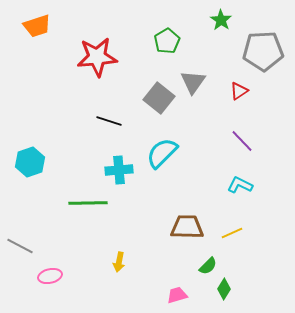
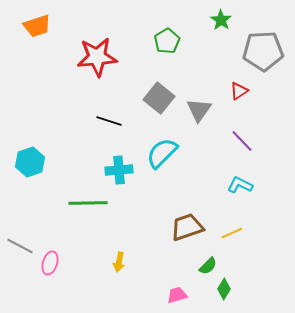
gray triangle: moved 6 px right, 28 px down
brown trapezoid: rotated 20 degrees counterclockwise
pink ellipse: moved 13 px up; rotated 60 degrees counterclockwise
